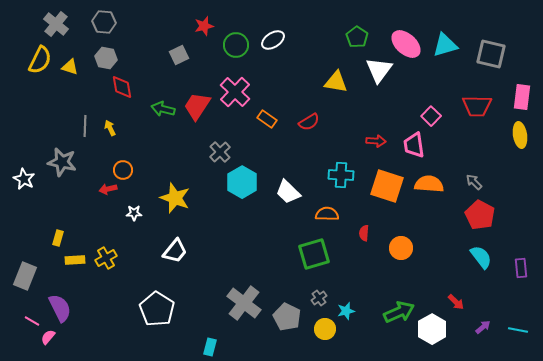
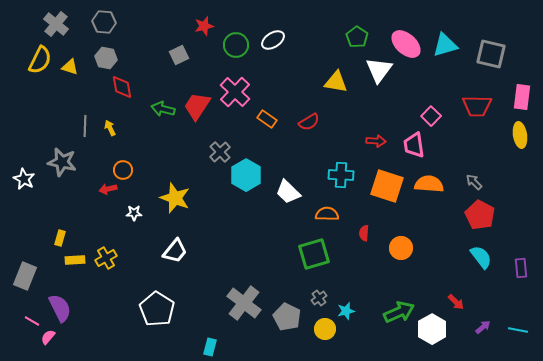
cyan hexagon at (242, 182): moved 4 px right, 7 px up
yellow rectangle at (58, 238): moved 2 px right
